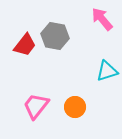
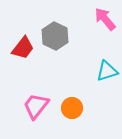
pink arrow: moved 3 px right
gray hexagon: rotated 16 degrees clockwise
red trapezoid: moved 2 px left, 3 px down
orange circle: moved 3 px left, 1 px down
